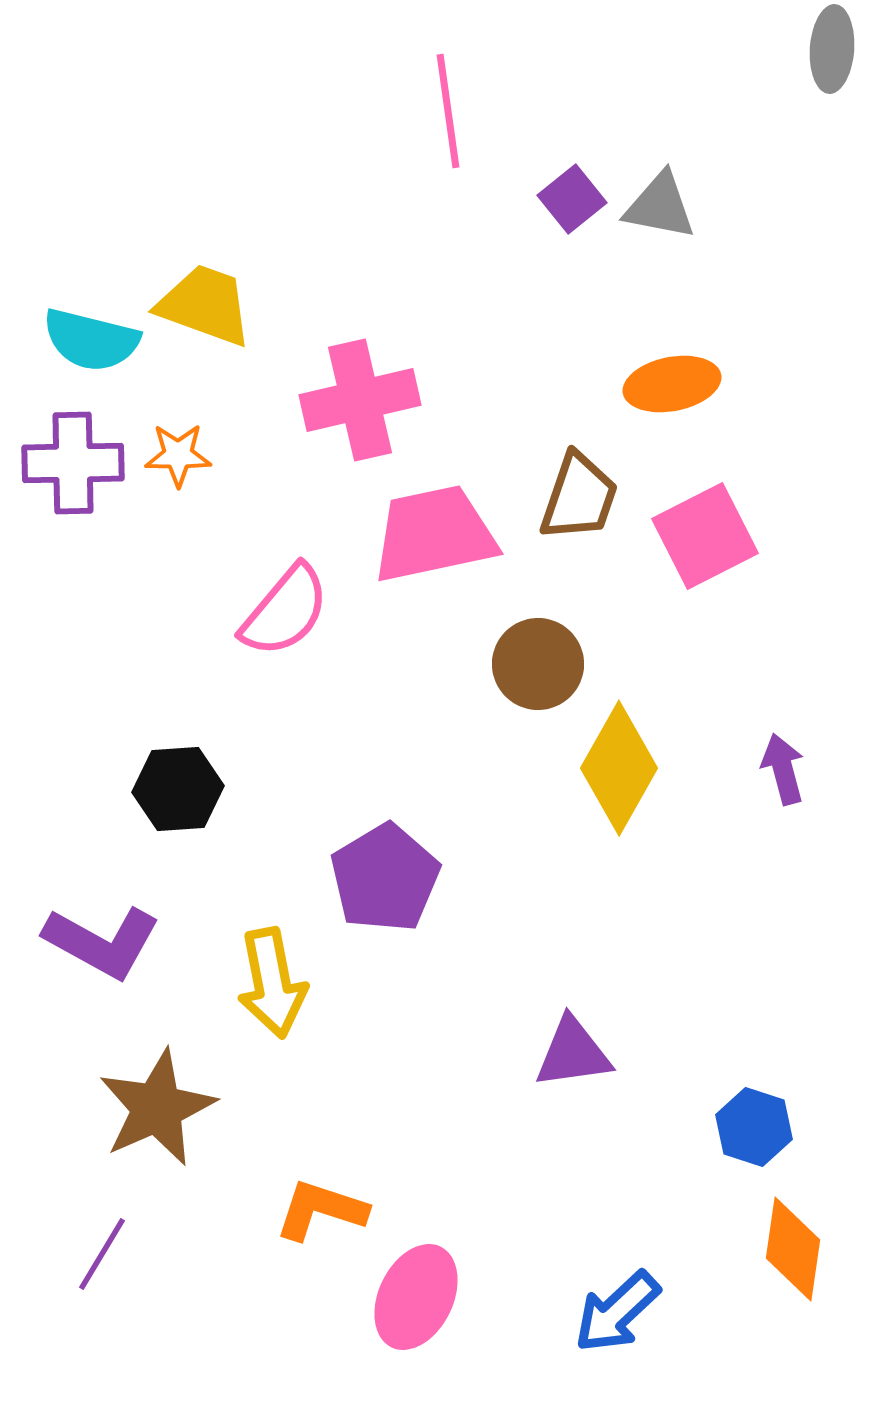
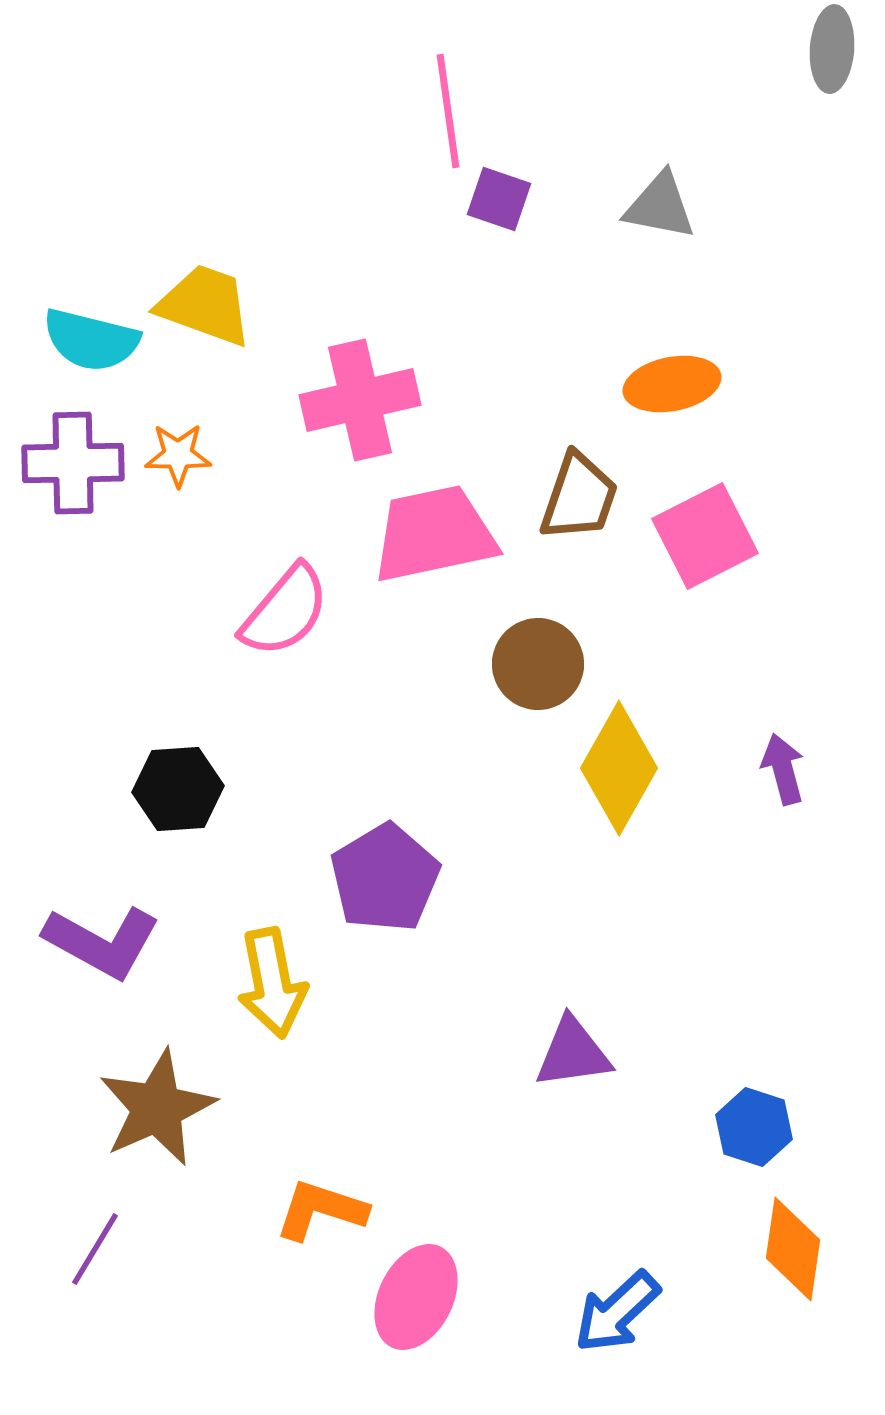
purple square: moved 73 px left; rotated 32 degrees counterclockwise
purple line: moved 7 px left, 5 px up
